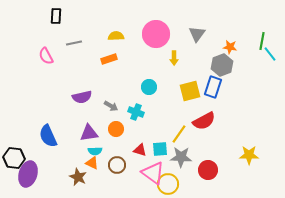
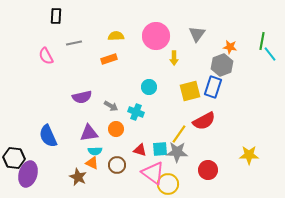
pink circle: moved 2 px down
gray star: moved 4 px left, 5 px up
